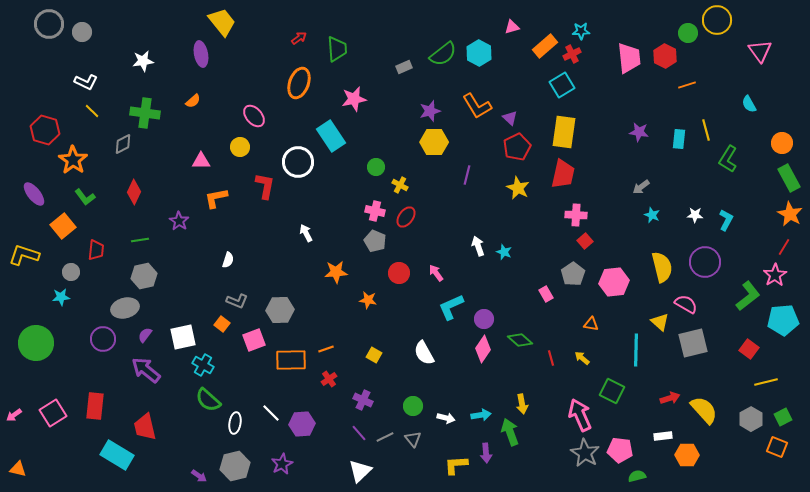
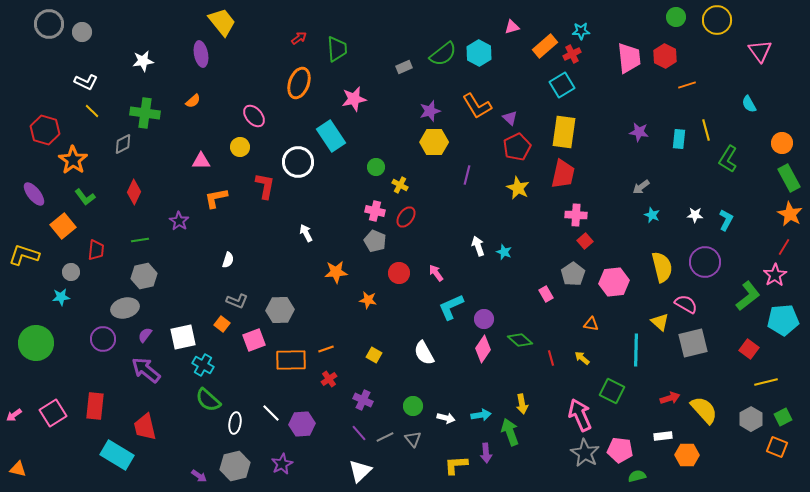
green circle at (688, 33): moved 12 px left, 16 px up
